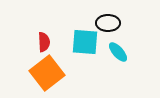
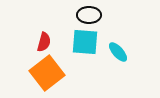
black ellipse: moved 19 px left, 8 px up
red semicircle: rotated 18 degrees clockwise
